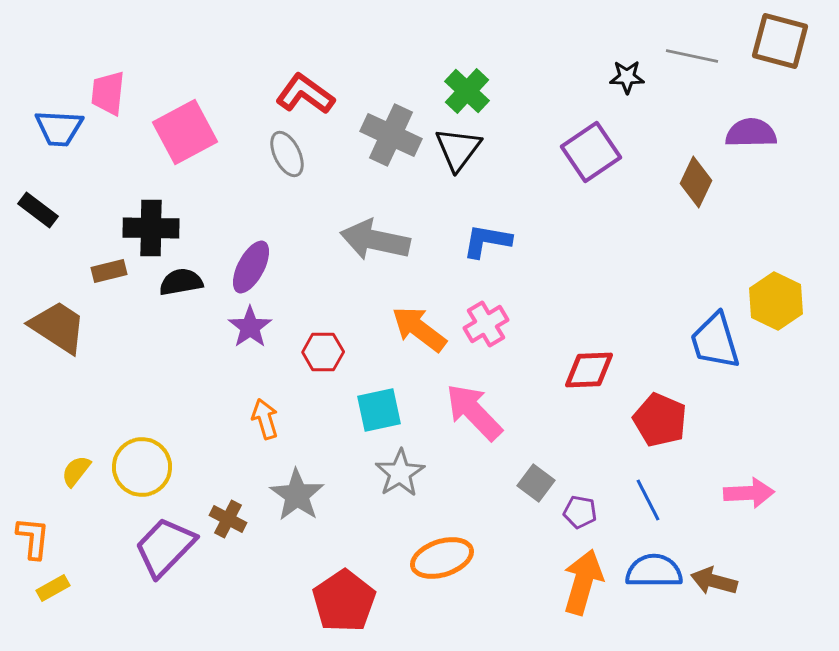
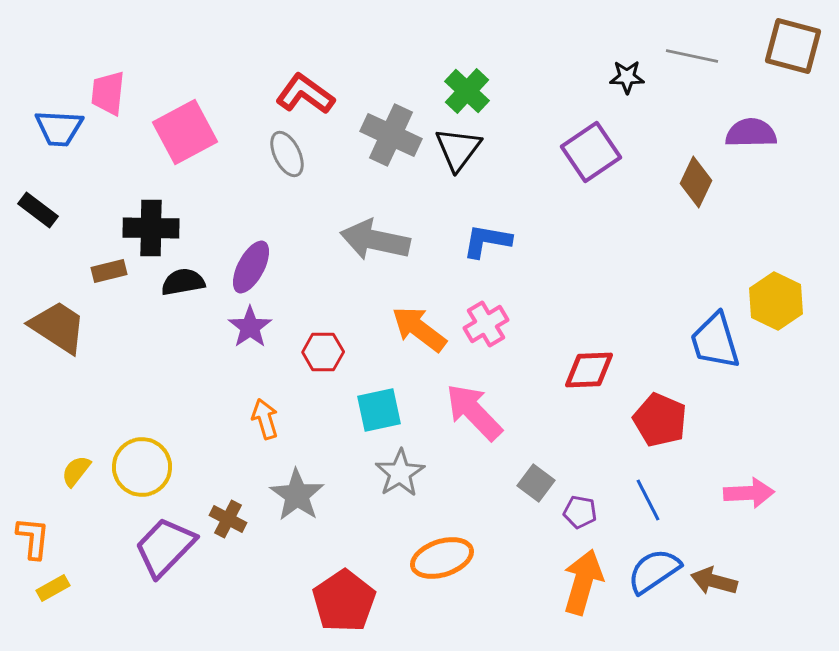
brown square at (780, 41): moved 13 px right, 5 px down
black semicircle at (181, 282): moved 2 px right
blue semicircle at (654, 571): rotated 34 degrees counterclockwise
